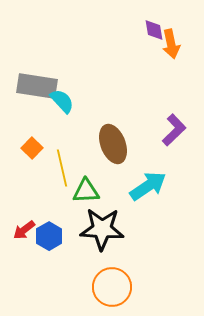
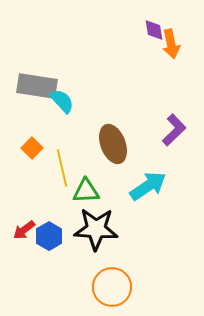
black star: moved 6 px left
